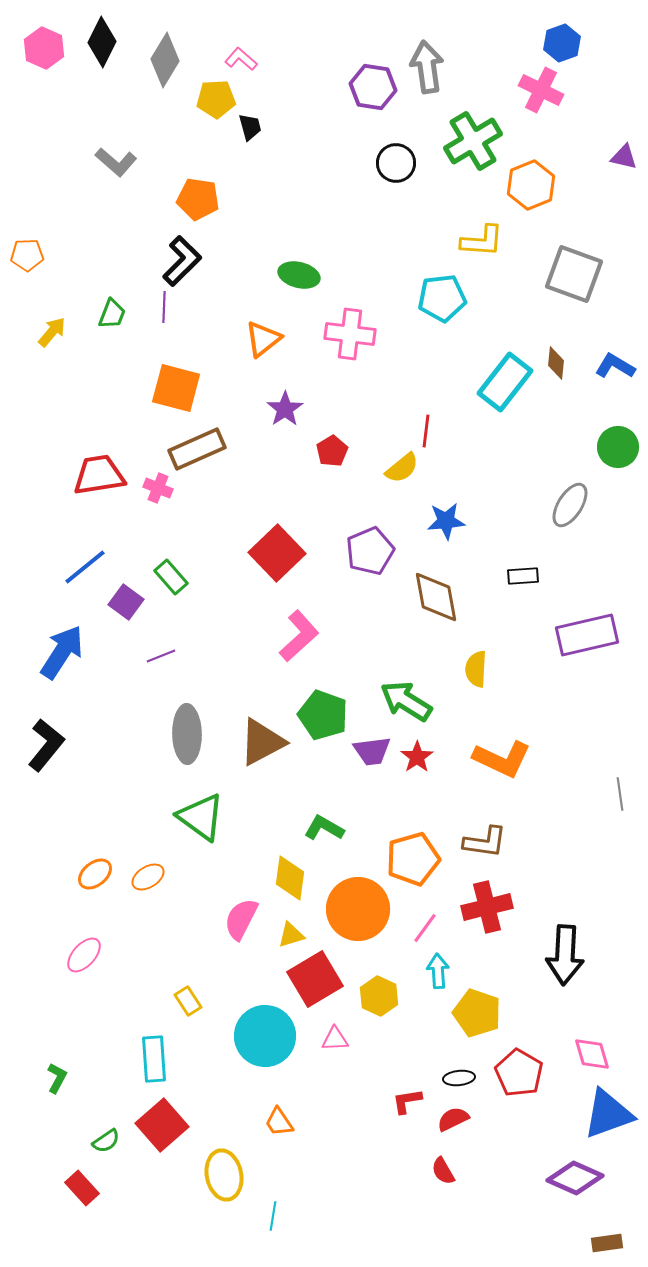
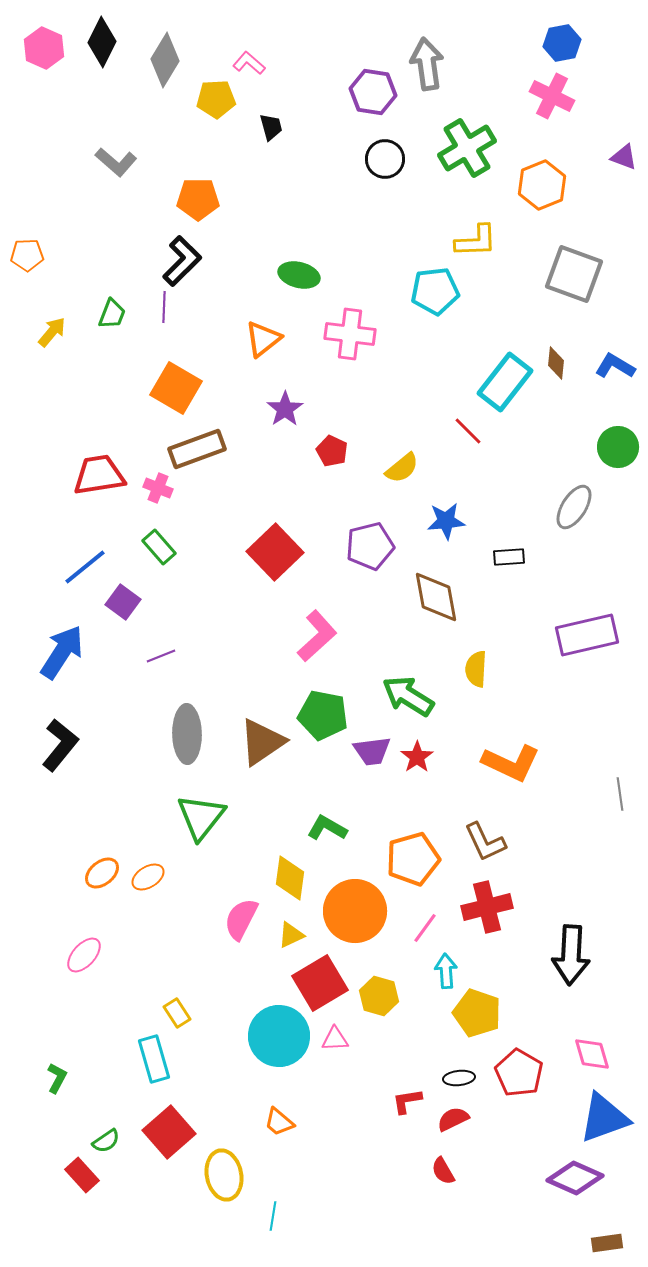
blue hexagon at (562, 43): rotated 9 degrees clockwise
pink L-shape at (241, 59): moved 8 px right, 4 px down
gray arrow at (427, 67): moved 3 px up
purple hexagon at (373, 87): moved 5 px down
pink cross at (541, 90): moved 11 px right, 6 px down
black trapezoid at (250, 127): moved 21 px right
green cross at (473, 141): moved 6 px left, 7 px down
purple triangle at (624, 157): rotated 8 degrees clockwise
black circle at (396, 163): moved 11 px left, 4 px up
orange hexagon at (531, 185): moved 11 px right
orange pentagon at (198, 199): rotated 9 degrees counterclockwise
yellow L-shape at (482, 241): moved 6 px left; rotated 6 degrees counterclockwise
cyan pentagon at (442, 298): moved 7 px left, 7 px up
orange square at (176, 388): rotated 15 degrees clockwise
red line at (426, 431): moved 42 px right; rotated 52 degrees counterclockwise
brown rectangle at (197, 449): rotated 4 degrees clockwise
red pentagon at (332, 451): rotated 16 degrees counterclockwise
gray ellipse at (570, 505): moved 4 px right, 2 px down
purple pentagon at (370, 551): moved 5 px up; rotated 9 degrees clockwise
red square at (277, 553): moved 2 px left, 1 px up
black rectangle at (523, 576): moved 14 px left, 19 px up
green rectangle at (171, 577): moved 12 px left, 30 px up
purple square at (126, 602): moved 3 px left
pink L-shape at (299, 636): moved 18 px right
green arrow at (406, 701): moved 2 px right, 5 px up
green pentagon at (323, 715): rotated 9 degrees counterclockwise
brown triangle at (262, 742): rotated 6 degrees counterclockwise
black L-shape at (46, 745): moved 14 px right
orange L-shape at (502, 759): moved 9 px right, 4 px down
green triangle at (201, 817): rotated 32 degrees clockwise
green L-shape at (324, 828): moved 3 px right
brown L-shape at (485, 842): rotated 57 degrees clockwise
orange ellipse at (95, 874): moved 7 px right, 1 px up
orange circle at (358, 909): moved 3 px left, 2 px down
yellow triangle at (291, 935): rotated 8 degrees counterclockwise
black arrow at (565, 955): moved 6 px right
cyan arrow at (438, 971): moved 8 px right
red square at (315, 979): moved 5 px right, 4 px down
yellow hexagon at (379, 996): rotated 9 degrees counterclockwise
yellow rectangle at (188, 1001): moved 11 px left, 12 px down
cyan circle at (265, 1036): moved 14 px right
cyan rectangle at (154, 1059): rotated 12 degrees counterclockwise
blue triangle at (608, 1114): moved 4 px left, 4 px down
orange trapezoid at (279, 1122): rotated 16 degrees counterclockwise
red square at (162, 1125): moved 7 px right, 7 px down
red rectangle at (82, 1188): moved 13 px up
